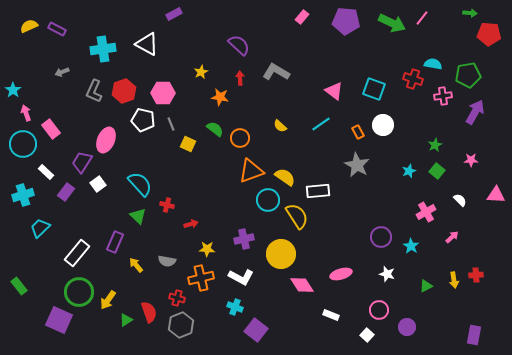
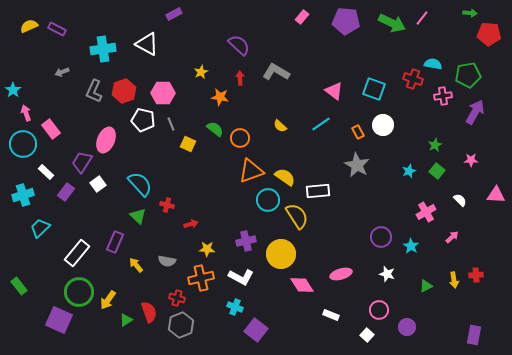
purple cross at (244, 239): moved 2 px right, 2 px down
